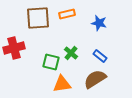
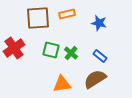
red cross: rotated 20 degrees counterclockwise
green square: moved 12 px up
